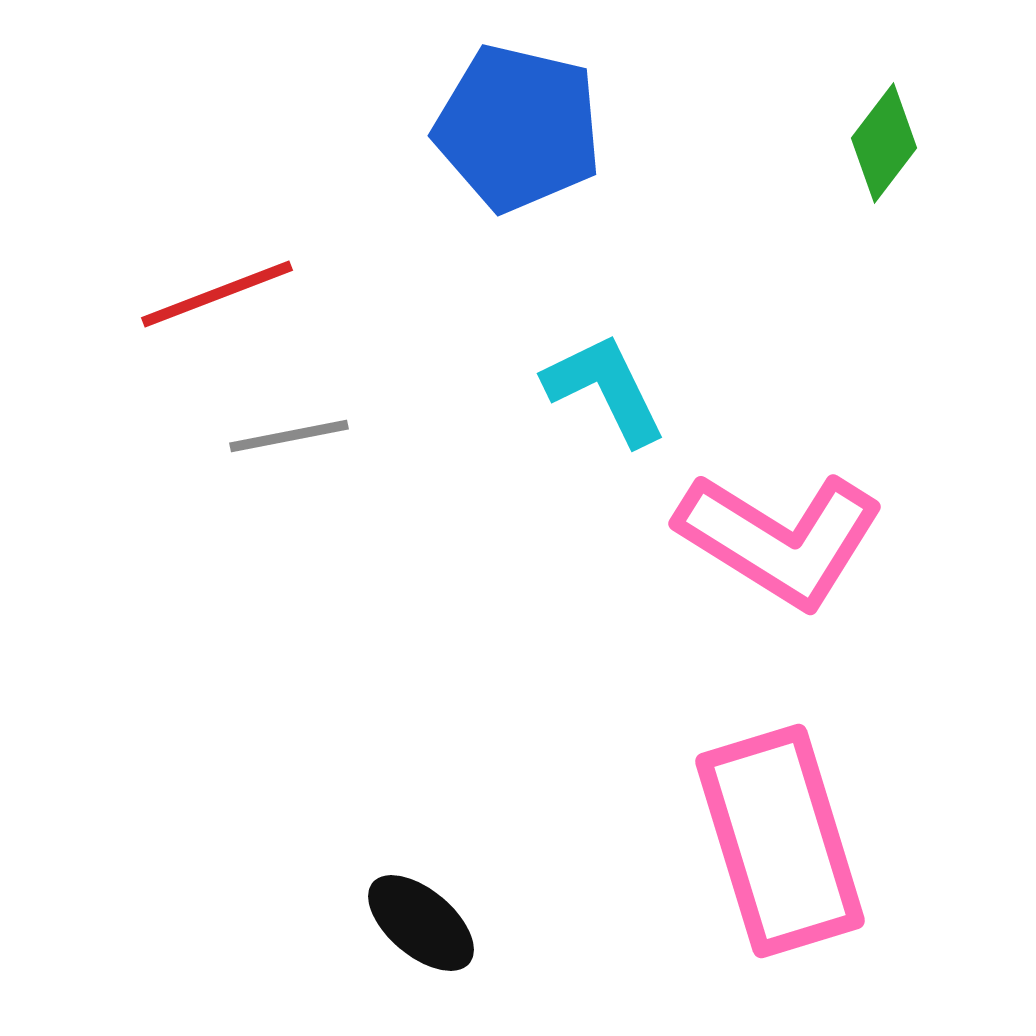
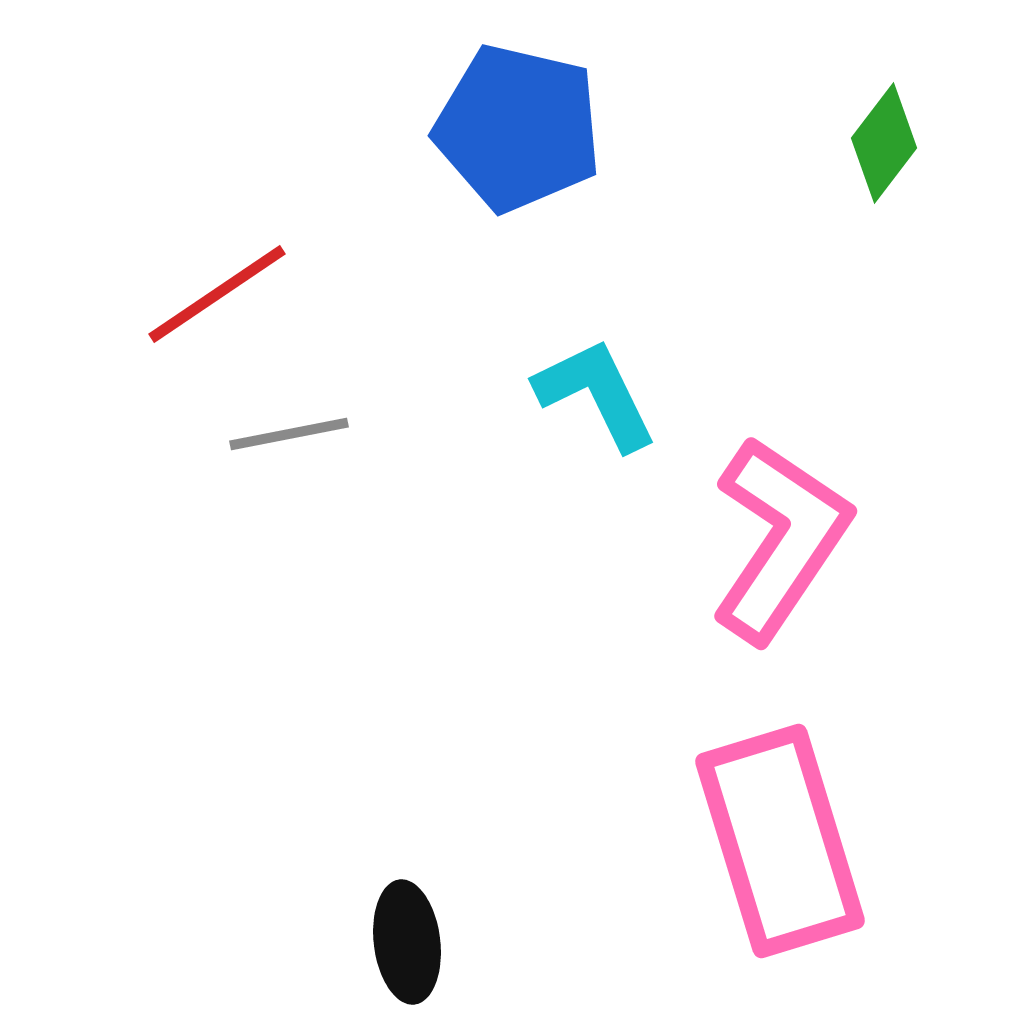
red line: rotated 13 degrees counterclockwise
cyan L-shape: moved 9 px left, 5 px down
gray line: moved 2 px up
pink L-shape: rotated 88 degrees counterclockwise
black ellipse: moved 14 px left, 19 px down; rotated 43 degrees clockwise
